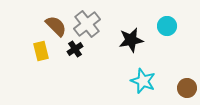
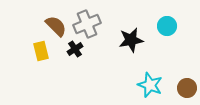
gray cross: rotated 16 degrees clockwise
cyan star: moved 7 px right, 4 px down
